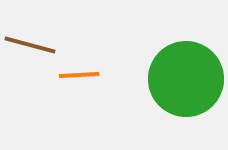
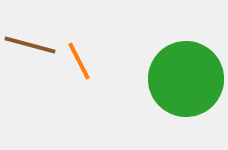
orange line: moved 14 px up; rotated 66 degrees clockwise
